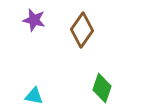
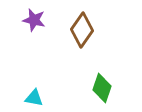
cyan triangle: moved 2 px down
